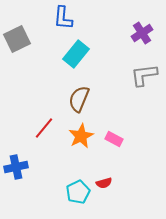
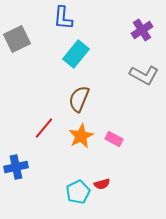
purple cross: moved 3 px up
gray L-shape: rotated 144 degrees counterclockwise
red semicircle: moved 2 px left, 1 px down
